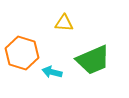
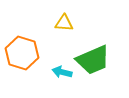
cyan arrow: moved 10 px right
